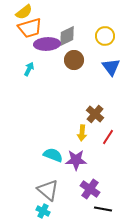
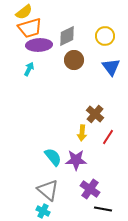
purple ellipse: moved 8 px left, 1 px down
cyan semicircle: moved 2 px down; rotated 30 degrees clockwise
